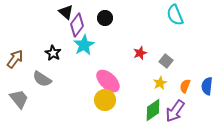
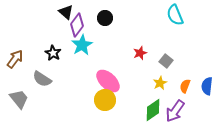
cyan star: moved 2 px left
